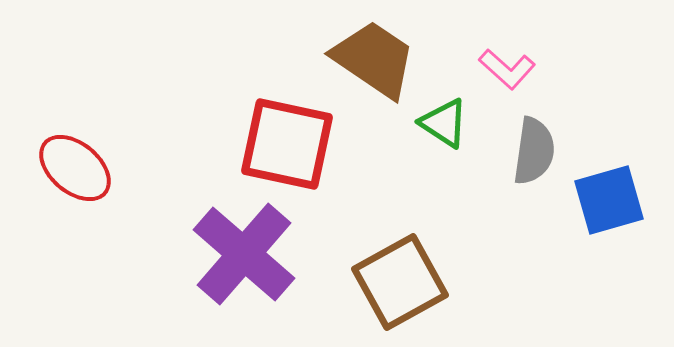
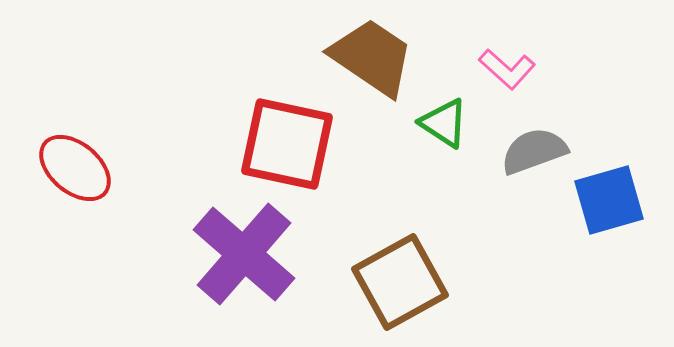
brown trapezoid: moved 2 px left, 2 px up
gray semicircle: rotated 118 degrees counterclockwise
